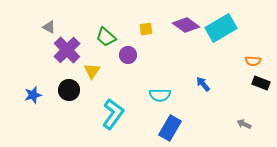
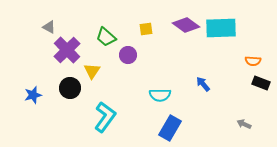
cyan rectangle: rotated 28 degrees clockwise
black circle: moved 1 px right, 2 px up
cyan L-shape: moved 8 px left, 3 px down
